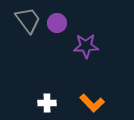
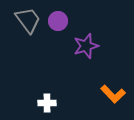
purple circle: moved 1 px right, 2 px up
purple star: rotated 15 degrees counterclockwise
orange L-shape: moved 21 px right, 9 px up
